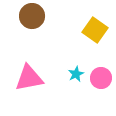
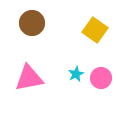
brown circle: moved 7 px down
